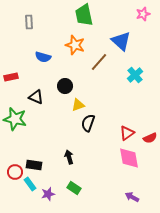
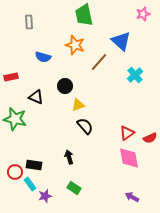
black semicircle: moved 3 px left, 3 px down; rotated 120 degrees clockwise
purple star: moved 3 px left, 2 px down
